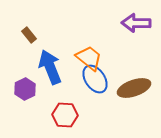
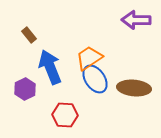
purple arrow: moved 3 px up
orange trapezoid: rotated 72 degrees counterclockwise
brown ellipse: rotated 24 degrees clockwise
